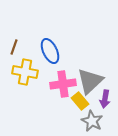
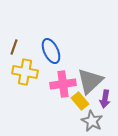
blue ellipse: moved 1 px right
